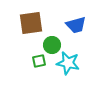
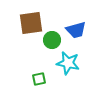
blue trapezoid: moved 5 px down
green circle: moved 5 px up
green square: moved 18 px down
